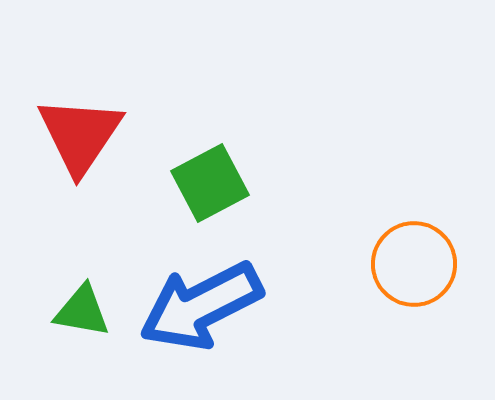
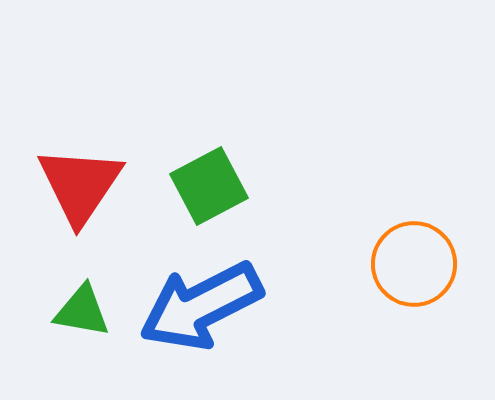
red triangle: moved 50 px down
green square: moved 1 px left, 3 px down
